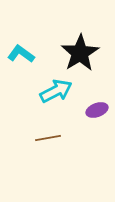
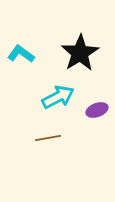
cyan arrow: moved 2 px right, 6 px down
